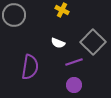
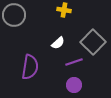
yellow cross: moved 2 px right; rotated 16 degrees counterclockwise
white semicircle: rotated 64 degrees counterclockwise
